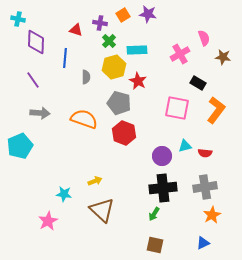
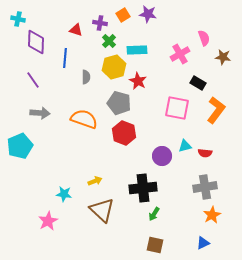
black cross: moved 20 px left
